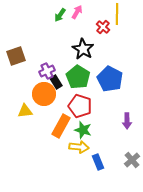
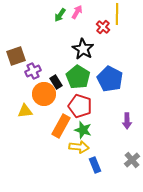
purple cross: moved 14 px left
blue rectangle: moved 3 px left, 3 px down
